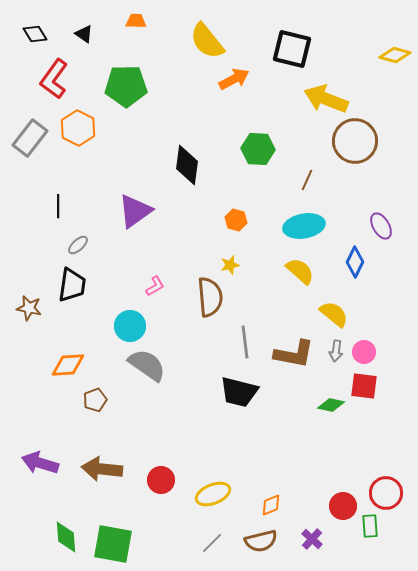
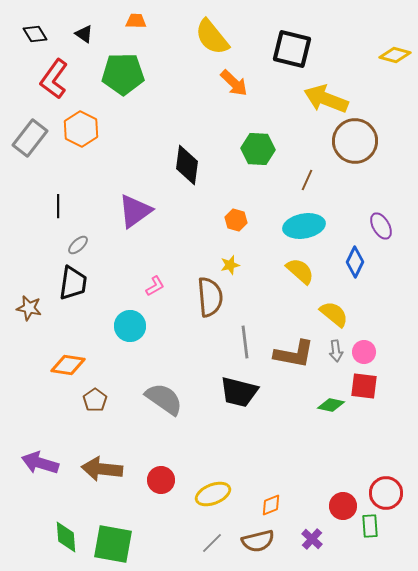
yellow semicircle at (207, 41): moved 5 px right, 4 px up
orange arrow at (234, 79): moved 4 px down; rotated 72 degrees clockwise
green pentagon at (126, 86): moved 3 px left, 12 px up
orange hexagon at (78, 128): moved 3 px right, 1 px down
black trapezoid at (72, 285): moved 1 px right, 2 px up
gray arrow at (336, 351): rotated 15 degrees counterclockwise
orange diamond at (68, 365): rotated 12 degrees clockwise
gray semicircle at (147, 365): moved 17 px right, 34 px down
brown pentagon at (95, 400): rotated 15 degrees counterclockwise
brown semicircle at (261, 541): moved 3 px left
